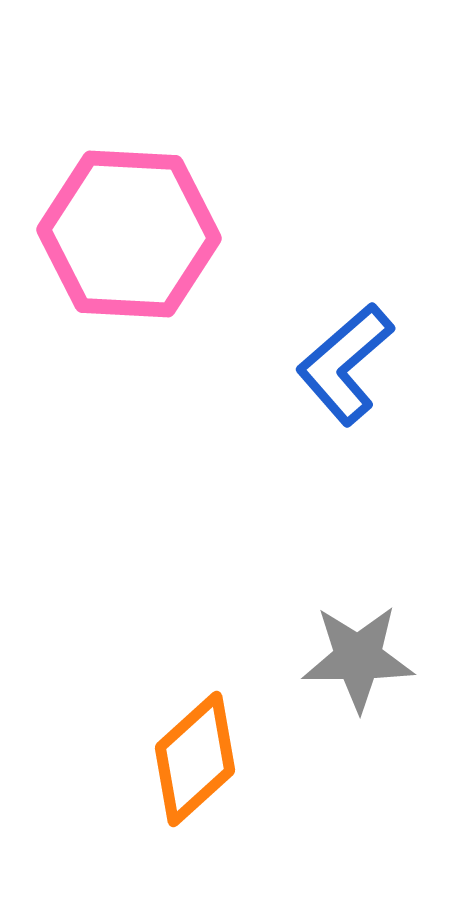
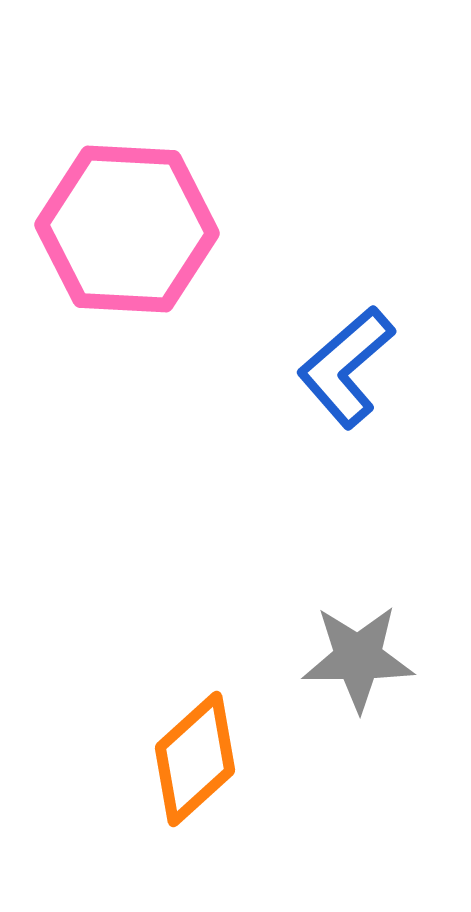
pink hexagon: moved 2 px left, 5 px up
blue L-shape: moved 1 px right, 3 px down
